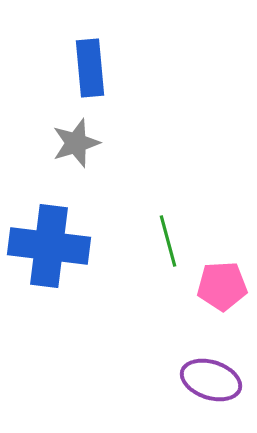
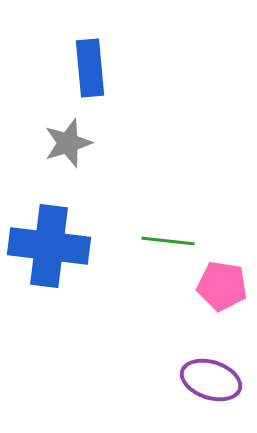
gray star: moved 8 px left
green line: rotated 69 degrees counterclockwise
pink pentagon: rotated 12 degrees clockwise
